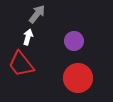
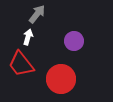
red circle: moved 17 px left, 1 px down
